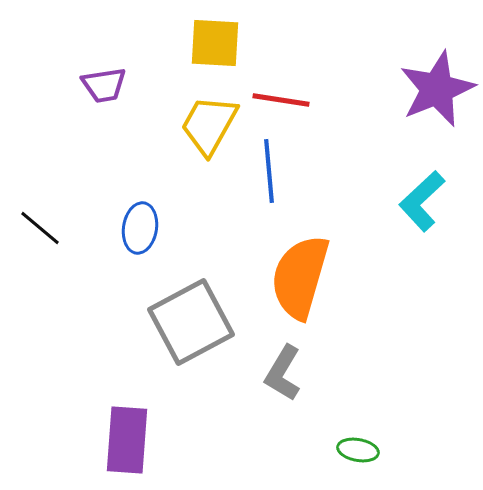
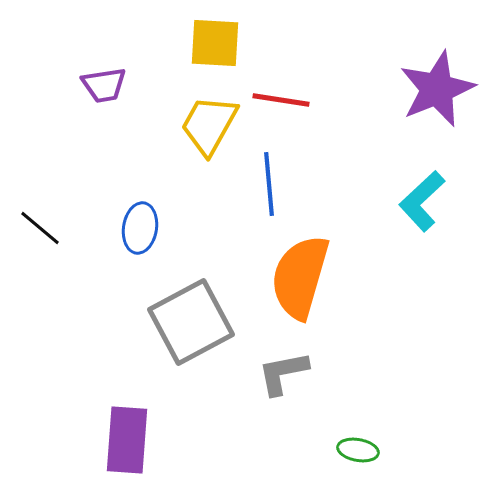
blue line: moved 13 px down
gray L-shape: rotated 48 degrees clockwise
